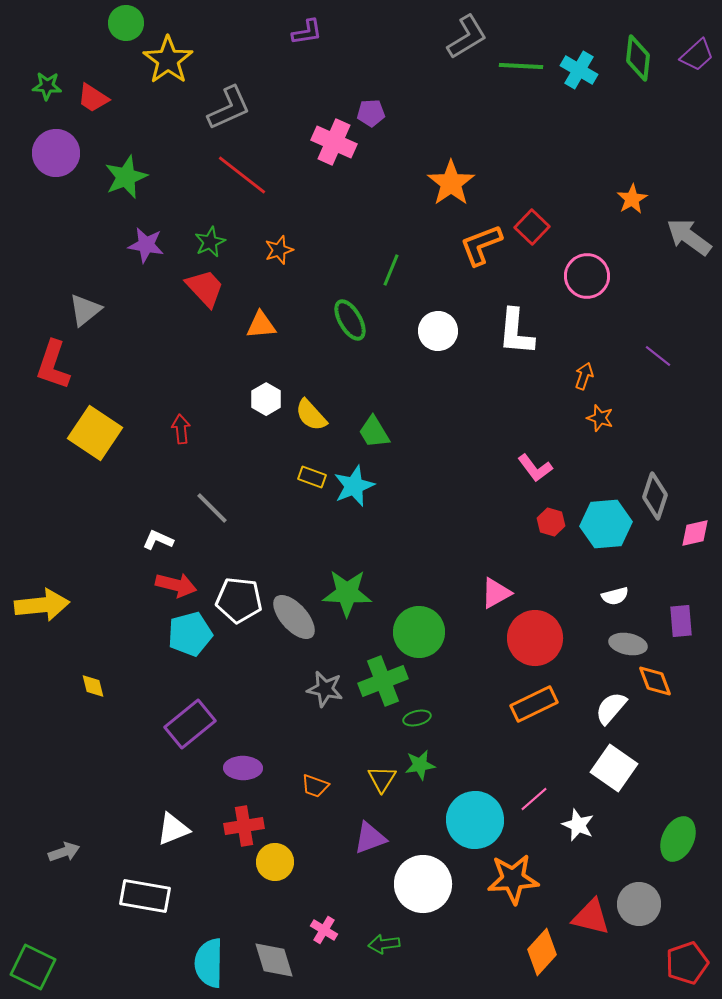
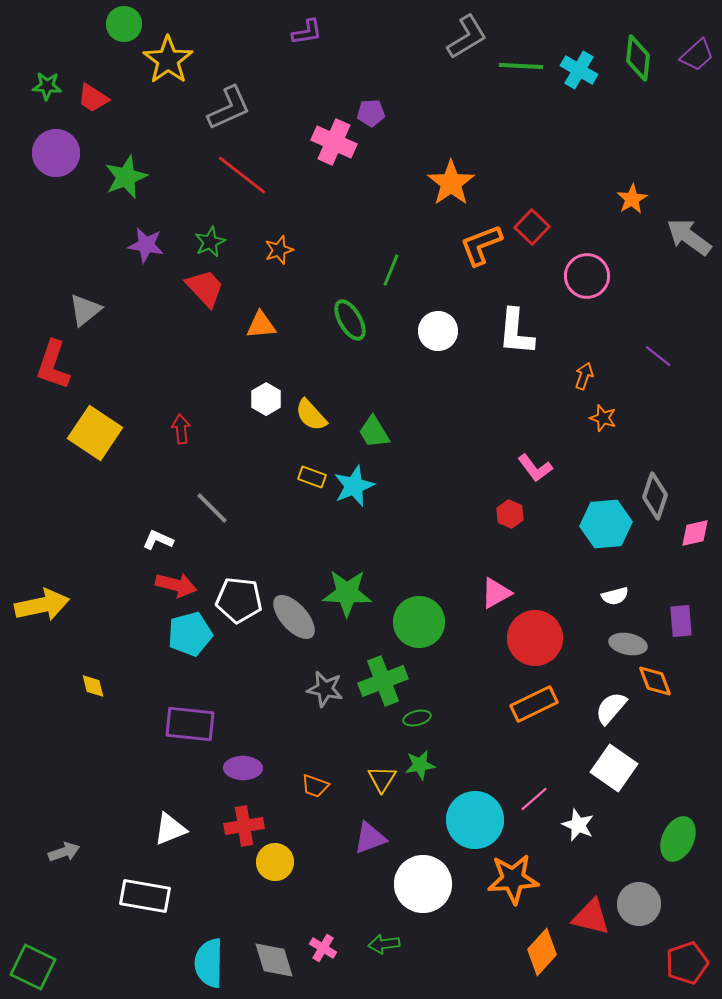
green circle at (126, 23): moved 2 px left, 1 px down
orange star at (600, 418): moved 3 px right
red hexagon at (551, 522): moved 41 px left, 8 px up; rotated 8 degrees clockwise
yellow arrow at (42, 605): rotated 6 degrees counterclockwise
green circle at (419, 632): moved 10 px up
purple rectangle at (190, 724): rotated 45 degrees clockwise
white triangle at (173, 829): moved 3 px left
pink cross at (324, 930): moved 1 px left, 18 px down
